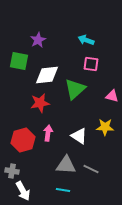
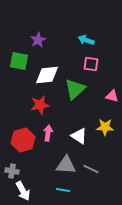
red star: moved 2 px down
